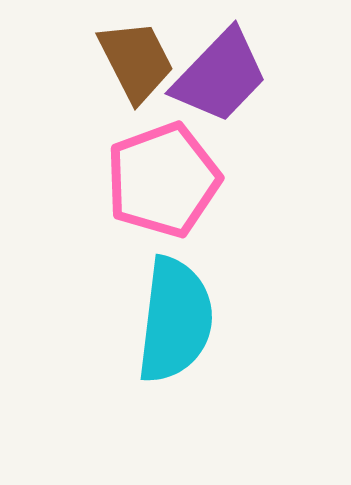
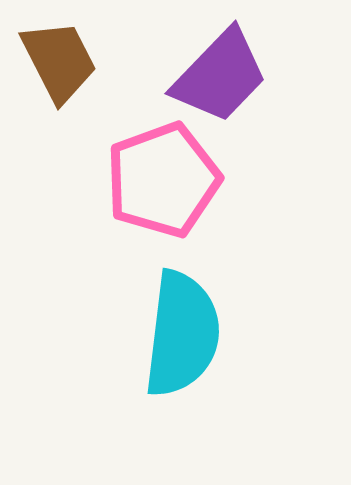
brown trapezoid: moved 77 px left
cyan semicircle: moved 7 px right, 14 px down
